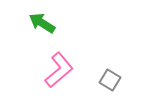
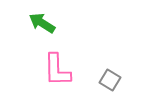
pink L-shape: moved 2 px left; rotated 129 degrees clockwise
